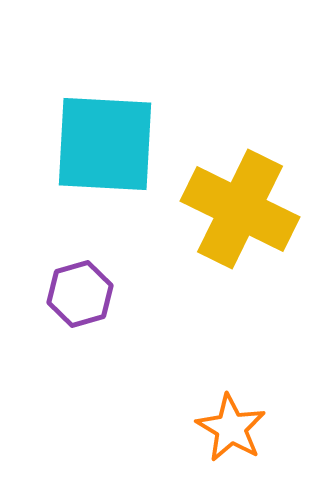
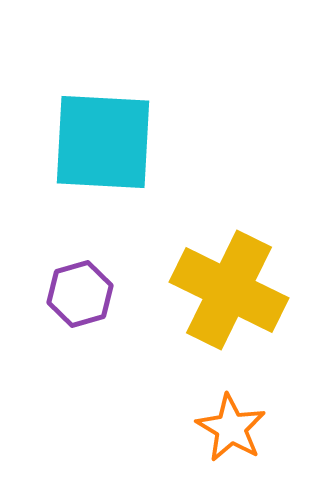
cyan square: moved 2 px left, 2 px up
yellow cross: moved 11 px left, 81 px down
